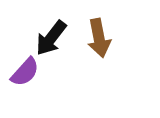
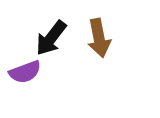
purple semicircle: rotated 28 degrees clockwise
